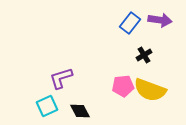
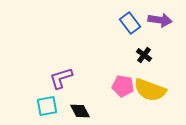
blue rectangle: rotated 75 degrees counterclockwise
black cross: rotated 21 degrees counterclockwise
pink pentagon: rotated 15 degrees clockwise
cyan square: rotated 15 degrees clockwise
